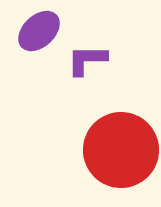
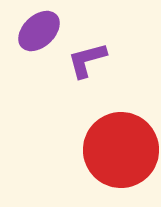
purple L-shape: rotated 15 degrees counterclockwise
